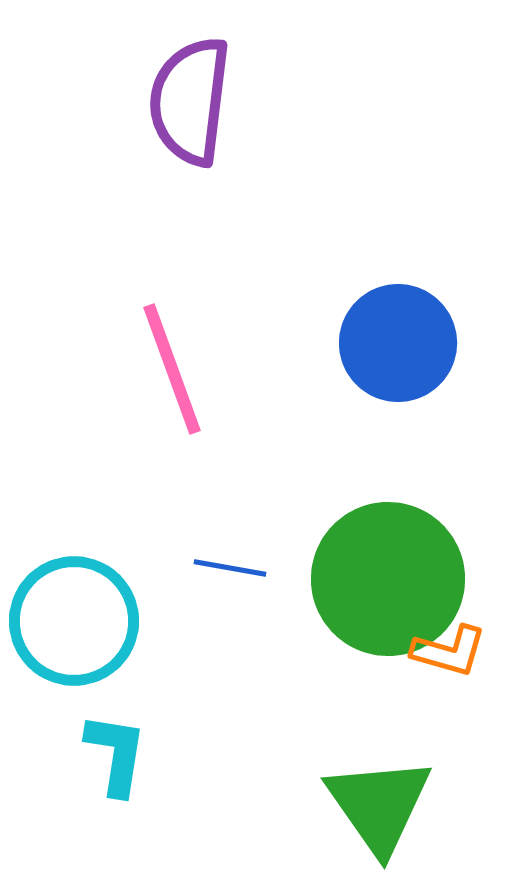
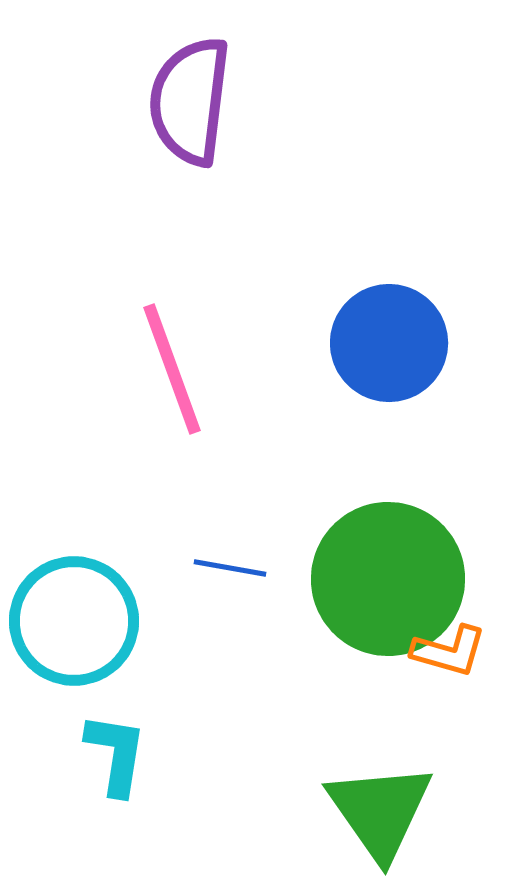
blue circle: moved 9 px left
green triangle: moved 1 px right, 6 px down
